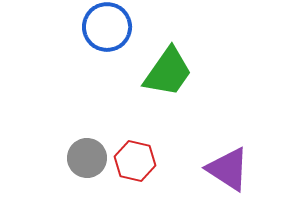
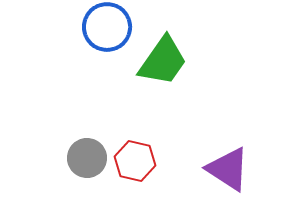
green trapezoid: moved 5 px left, 11 px up
